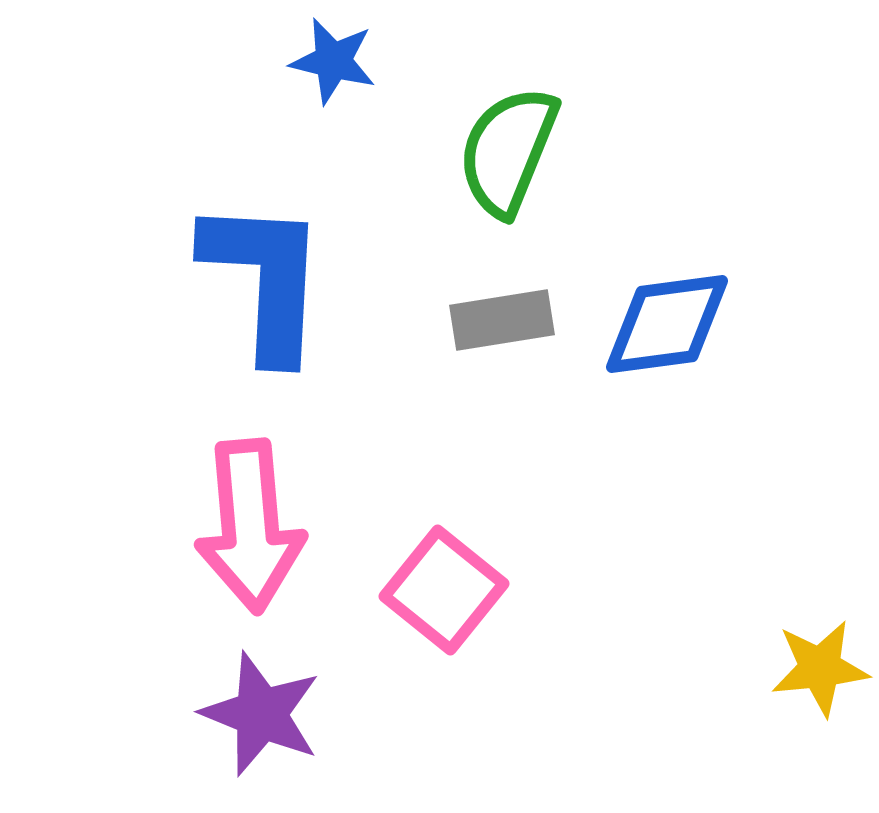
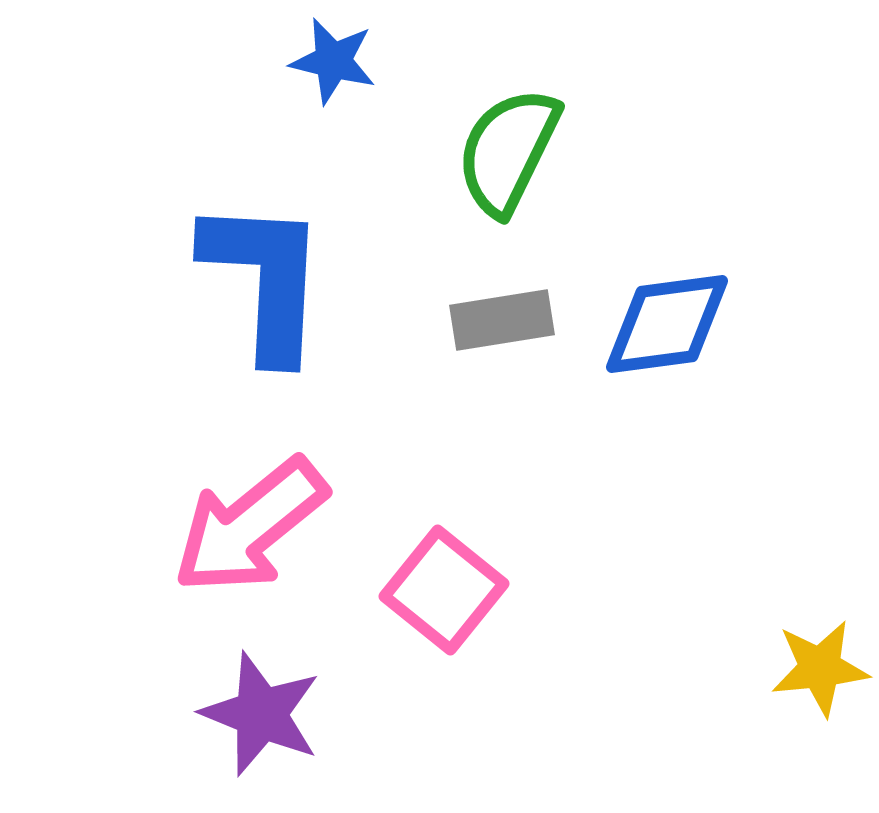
green semicircle: rotated 4 degrees clockwise
pink arrow: rotated 56 degrees clockwise
